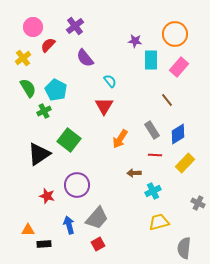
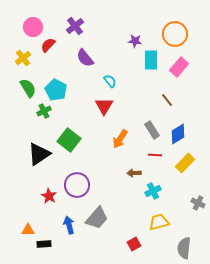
red star: moved 2 px right; rotated 14 degrees clockwise
red square: moved 36 px right
